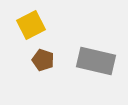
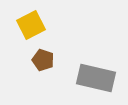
gray rectangle: moved 17 px down
